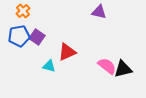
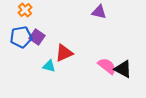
orange cross: moved 2 px right, 1 px up
blue pentagon: moved 2 px right, 1 px down
red triangle: moved 3 px left, 1 px down
black triangle: rotated 42 degrees clockwise
